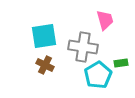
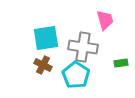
cyan square: moved 2 px right, 2 px down
brown cross: moved 2 px left
cyan pentagon: moved 22 px left; rotated 8 degrees counterclockwise
